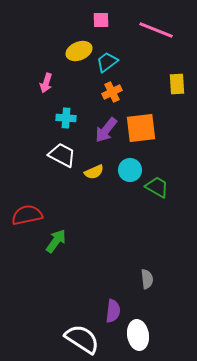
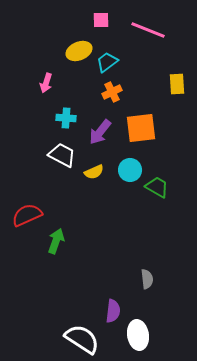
pink line: moved 8 px left
purple arrow: moved 6 px left, 2 px down
red semicircle: rotated 12 degrees counterclockwise
green arrow: rotated 15 degrees counterclockwise
